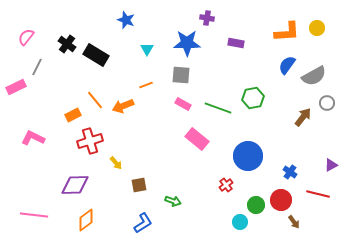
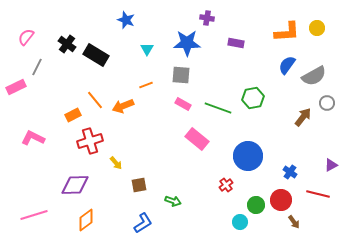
pink line at (34, 215): rotated 24 degrees counterclockwise
